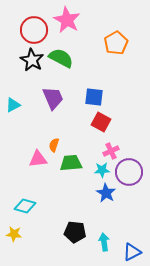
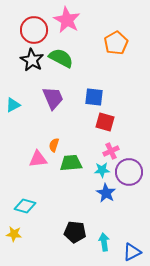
red square: moved 4 px right; rotated 12 degrees counterclockwise
